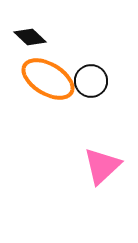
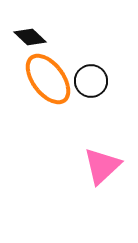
orange ellipse: rotated 22 degrees clockwise
